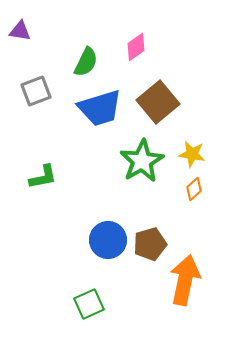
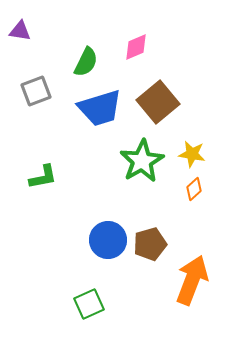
pink diamond: rotated 12 degrees clockwise
orange arrow: moved 7 px right; rotated 9 degrees clockwise
